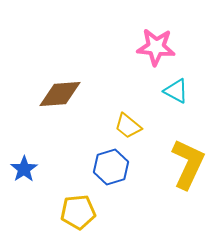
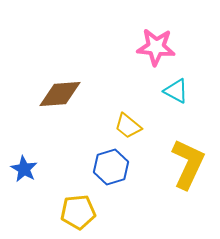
blue star: rotated 8 degrees counterclockwise
